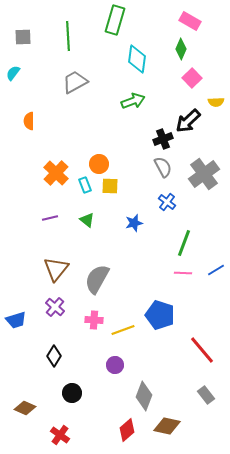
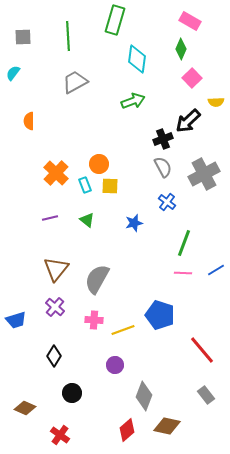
gray cross at (204, 174): rotated 8 degrees clockwise
